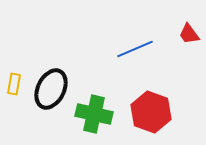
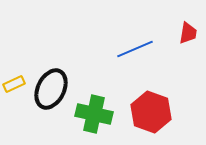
red trapezoid: moved 1 px left, 1 px up; rotated 135 degrees counterclockwise
yellow rectangle: rotated 55 degrees clockwise
